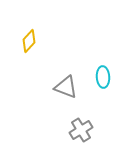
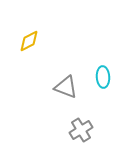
yellow diamond: rotated 20 degrees clockwise
